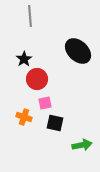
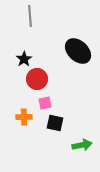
orange cross: rotated 21 degrees counterclockwise
